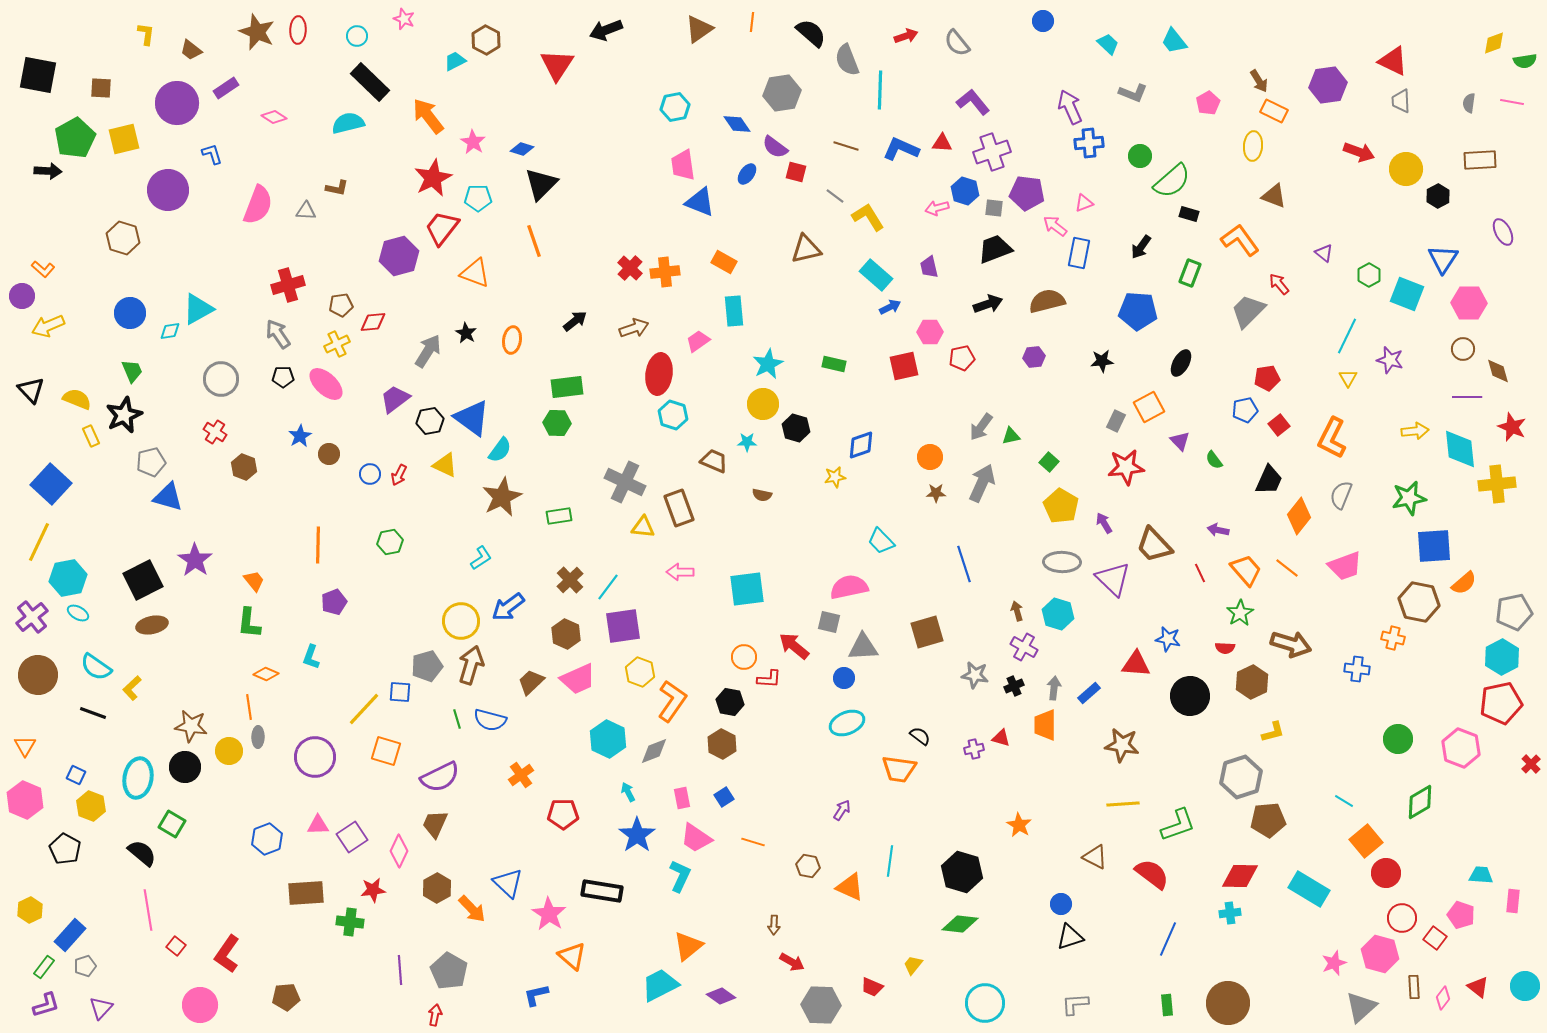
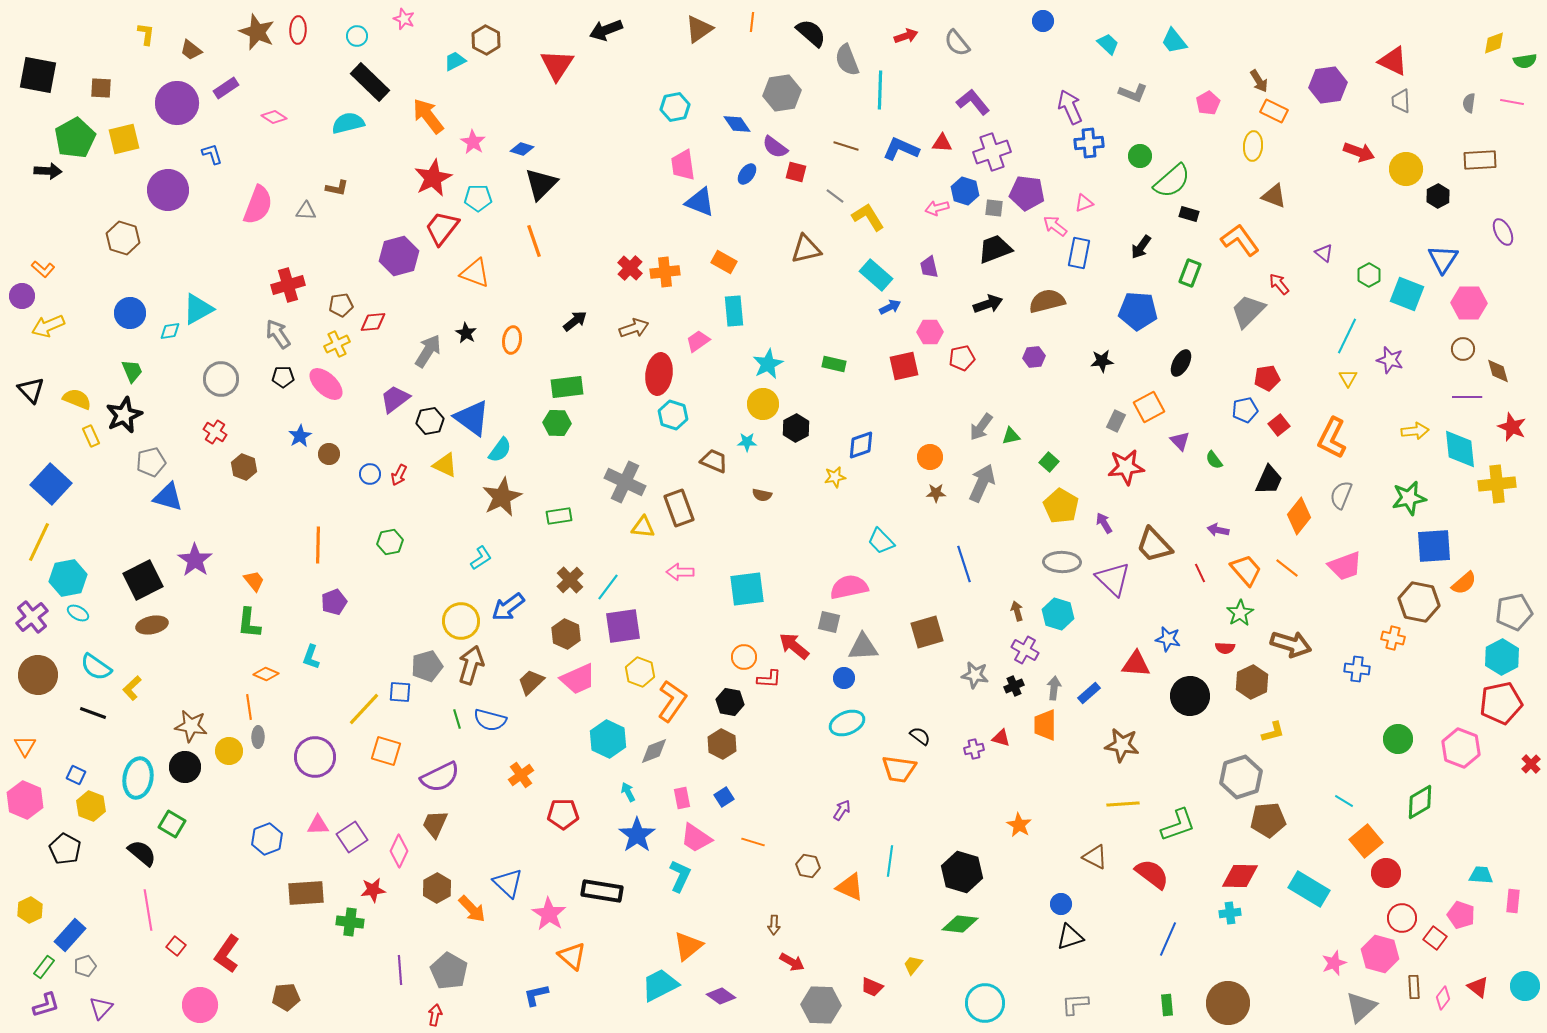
black hexagon at (796, 428): rotated 16 degrees clockwise
purple cross at (1024, 647): moved 1 px right, 3 px down
